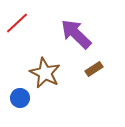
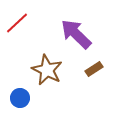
brown star: moved 2 px right, 3 px up
